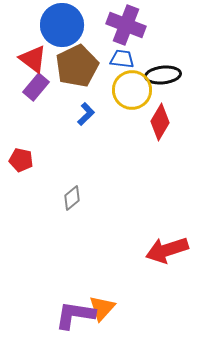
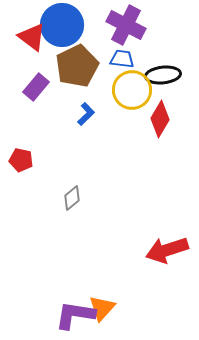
purple cross: rotated 6 degrees clockwise
red triangle: moved 1 px left, 22 px up
red diamond: moved 3 px up
